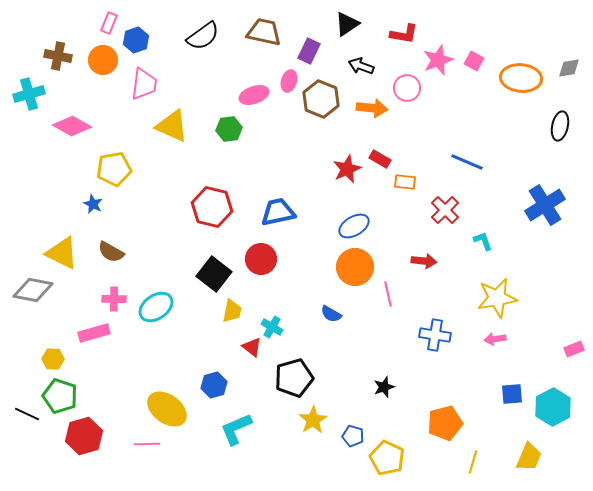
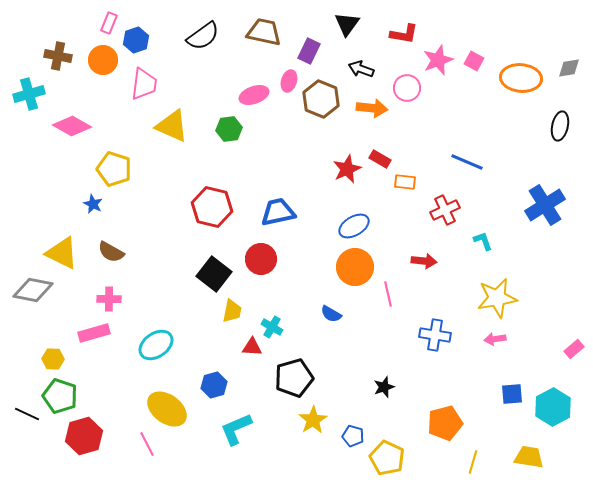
black triangle at (347, 24): rotated 20 degrees counterclockwise
black arrow at (361, 66): moved 3 px down
yellow pentagon at (114, 169): rotated 28 degrees clockwise
red cross at (445, 210): rotated 20 degrees clockwise
pink cross at (114, 299): moved 5 px left
cyan ellipse at (156, 307): moved 38 px down
red triangle at (252, 347): rotated 35 degrees counterclockwise
pink rectangle at (574, 349): rotated 18 degrees counterclockwise
pink line at (147, 444): rotated 65 degrees clockwise
yellow trapezoid at (529, 457): rotated 104 degrees counterclockwise
